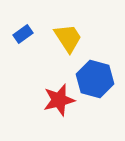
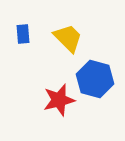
blue rectangle: rotated 60 degrees counterclockwise
yellow trapezoid: rotated 12 degrees counterclockwise
